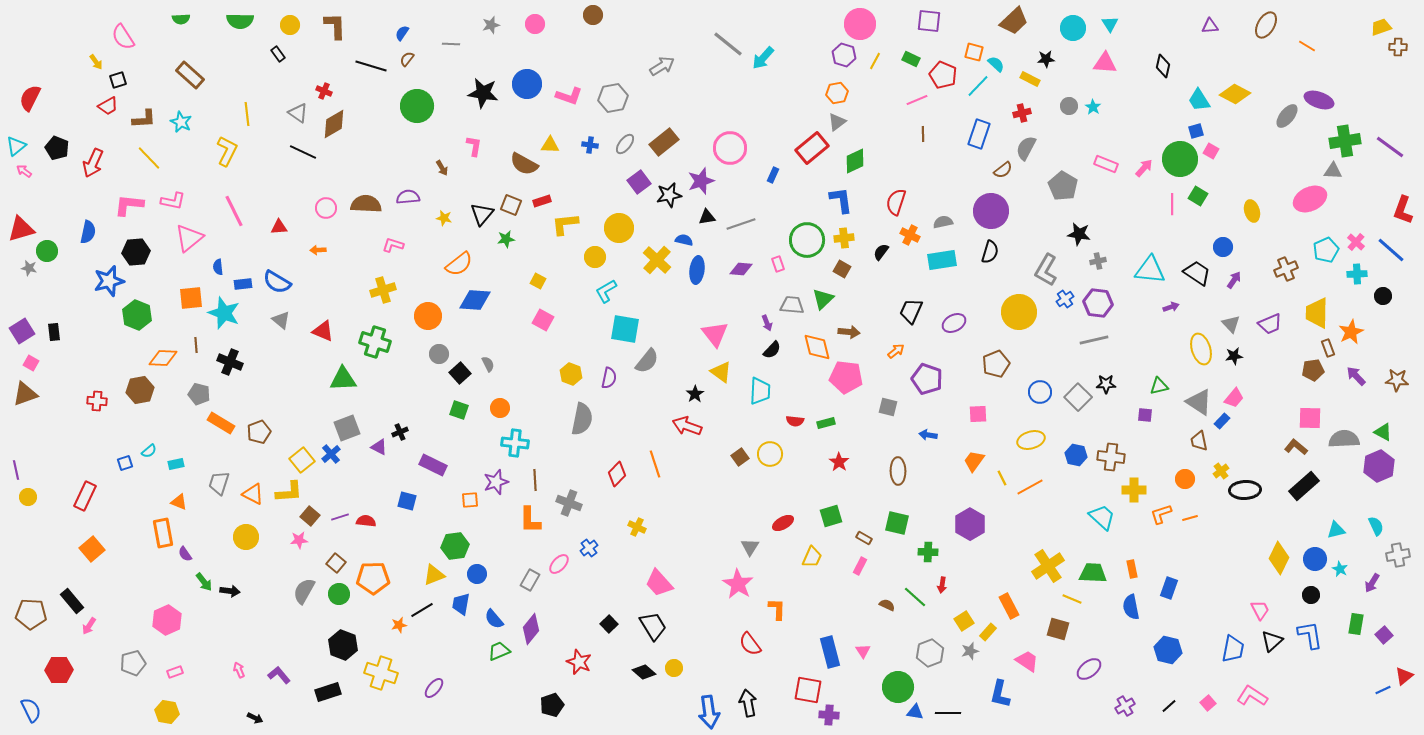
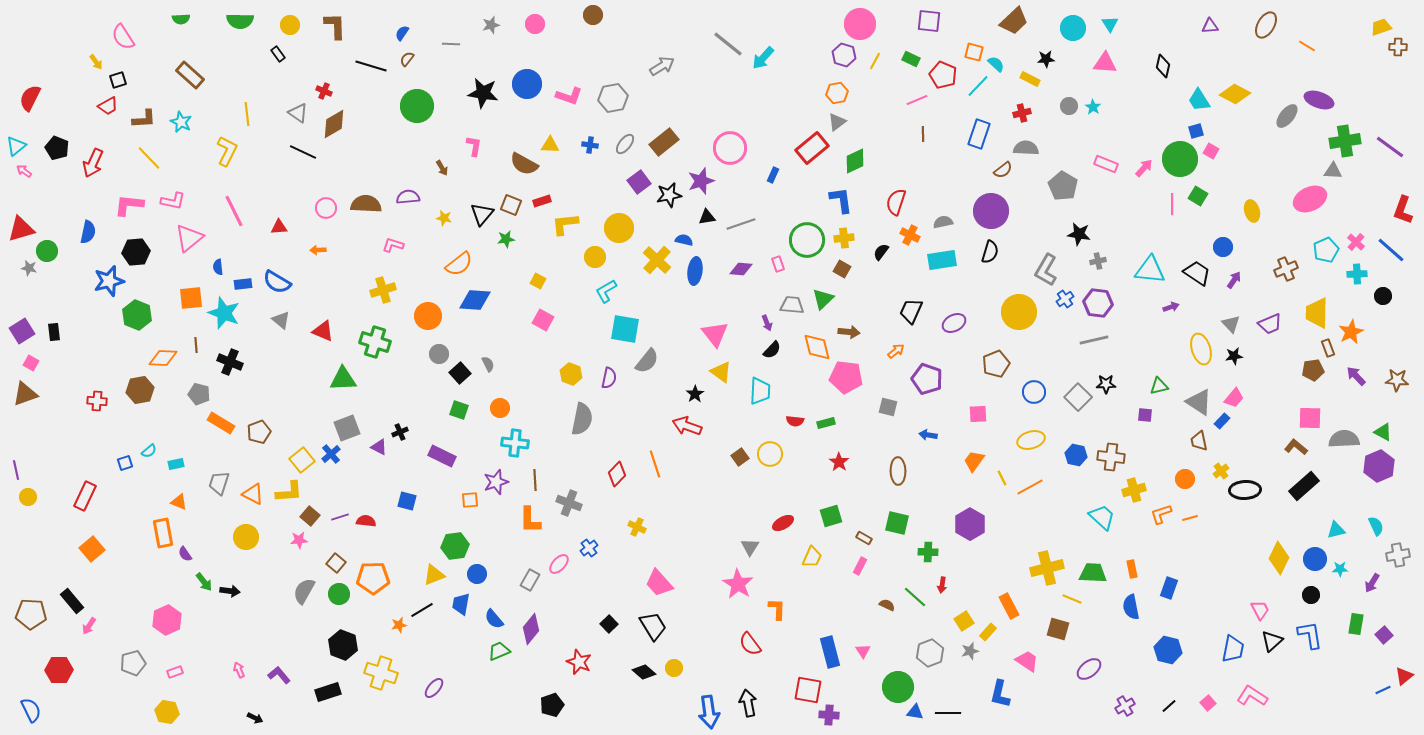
gray semicircle at (1026, 148): rotated 65 degrees clockwise
blue ellipse at (697, 270): moved 2 px left, 1 px down
blue circle at (1040, 392): moved 6 px left
purple rectangle at (433, 465): moved 9 px right, 9 px up
yellow cross at (1134, 490): rotated 15 degrees counterclockwise
yellow cross at (1048, 566): moved 1 px left, 2 px down; rotated 20 degrees clockwise
cyan star at (1340, 569): rotated 28 degrees counterclockwise
